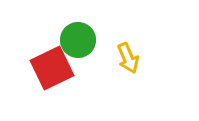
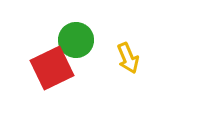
green circle: moved 2 px left
